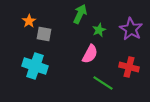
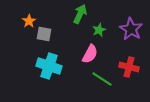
cyan cross: moved 14 px right
green line: moved 1 px left, 4 px up
